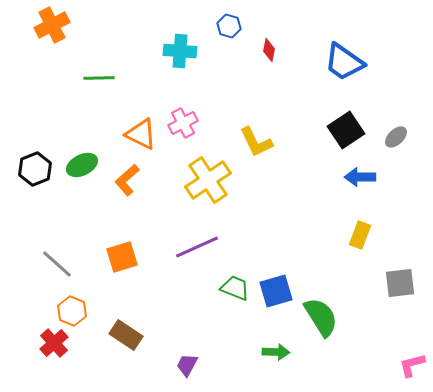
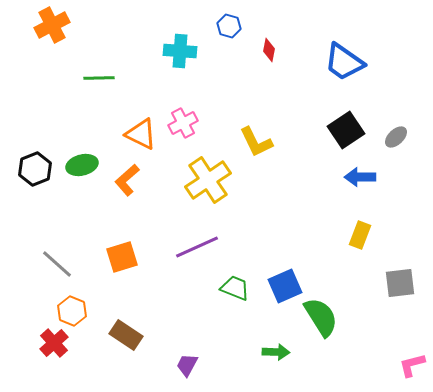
green ellipse: rotated 12 degrees clockwise
blue square: moved 9 px right, 5 px up; rotated 8 degrees counterclockwise
